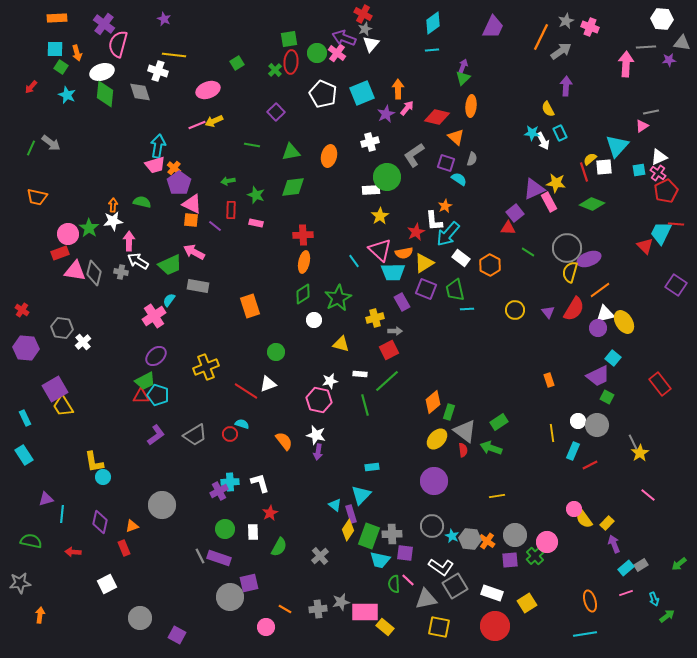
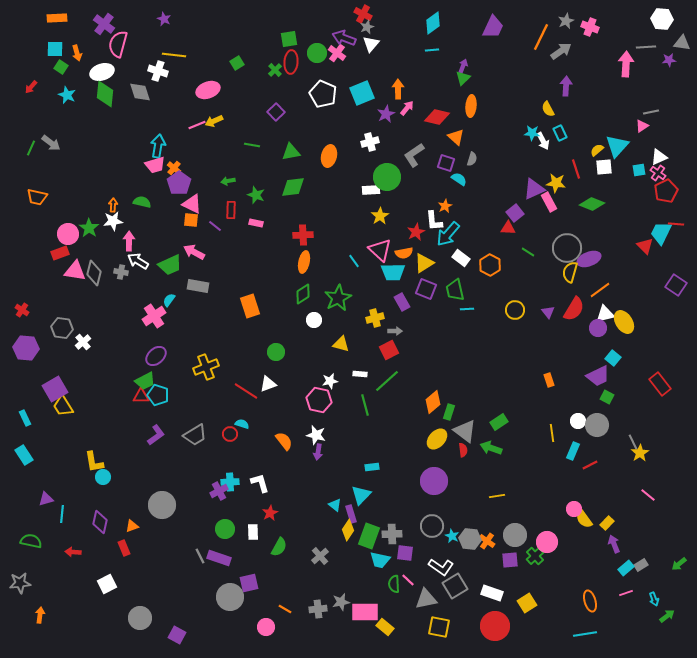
gray star at (365, 29): moved 2 px right, 2 px up
yellow semicircle at (590, 159): moved 7 px right, 9 px up
red line at (584, 172): moved 8 px left, 3 px up
